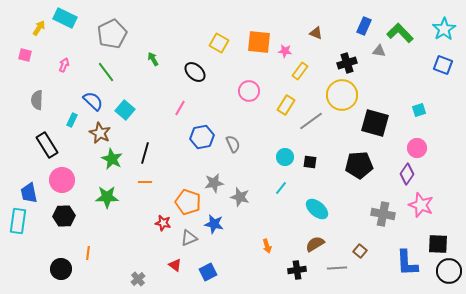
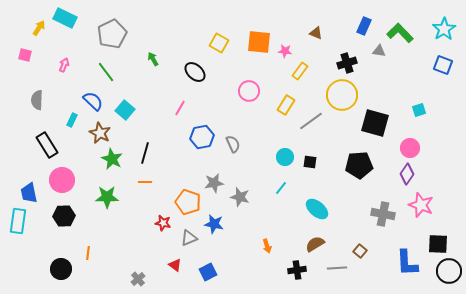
pink circle at (417, 148): moved 7 px left
